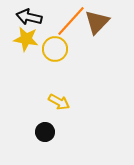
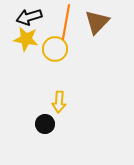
black arrow: rotated 30 degrees counterclockwise
orange line: moved 5 px left, 1 px down; rotated 32 degrees counterclockwise
yellow arrow: rotated 65 degrees clockwise
black circle: moved 8 px up
